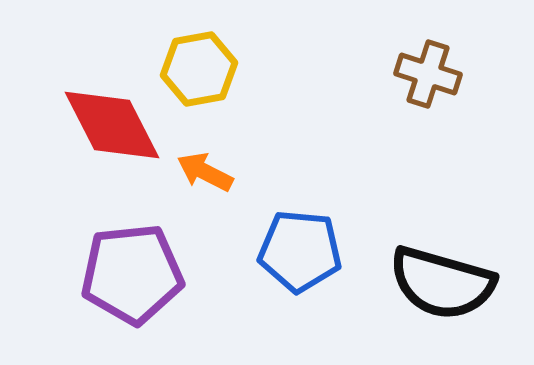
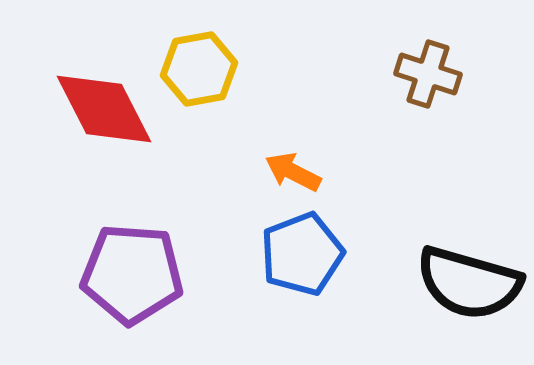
red diamond: moved 8 px left, 16 px up
orange arrow: moved 88 px right
blue pentagon: moved 2 px right, 3 px down; rotated 26 degrees counterclockwise
purple pentagon: rotated 10 degrees clockwise
black semicircle: moved 27 px right
